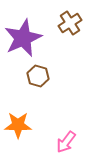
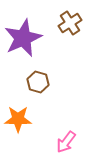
brown hexagon: moved 6 px down
orange star: moved 6 px up
